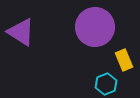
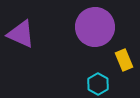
purple triangle: moved 2 px down; rotated 8 degrees counterclockwise
cyan hexagon: moved 8 px left; rotated 10 degrees counterclockwise
